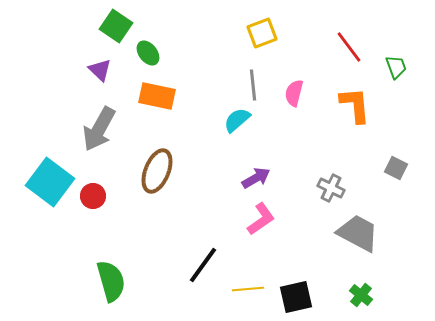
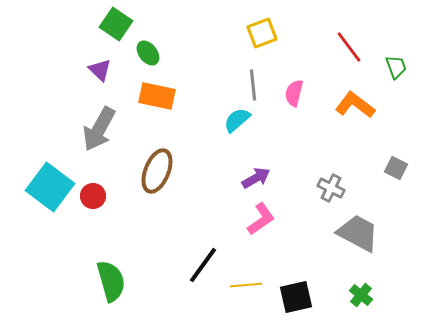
green square: moved 2 px up
orange L-shape: rotated 48 degrees counterclockwise
cyan square: moved 5 px down
yellow line: moved 2 px left, 4 px up
